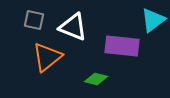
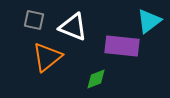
cyan triangle: moved 4 px left, 1 px down
green diamond: rotated 35 degrees counterclockwise
